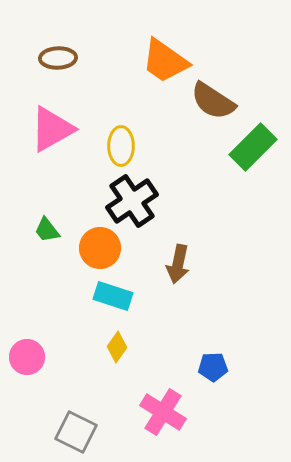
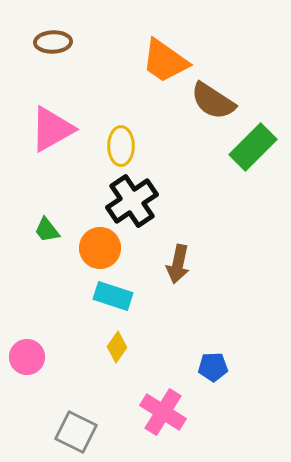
brown ellipse: moved 5 px left, 16 px up
